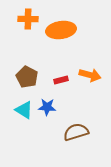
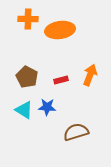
orange ellipse: moved 1 px left
orange arrow: rotated 85 degrees counterclockwise
